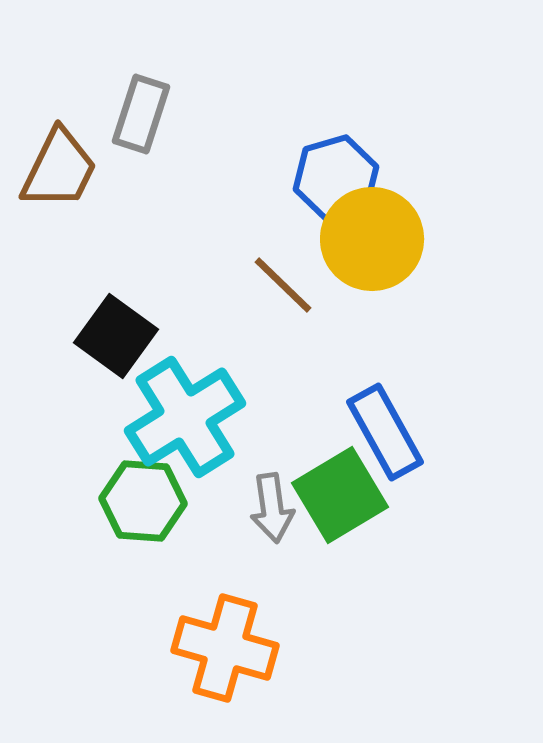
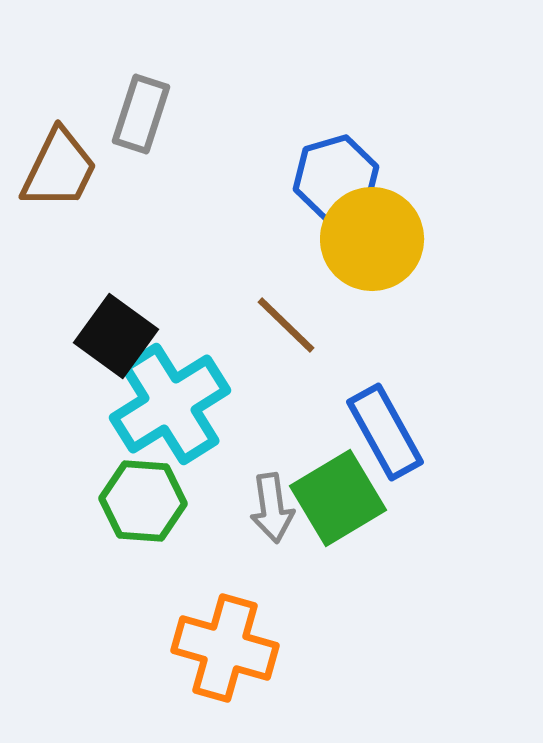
brown line: moved 3 px right, 40 px down
cyan cross: moved 15 px left, 13 px up
green square: moved 2 px left, 3 px down
